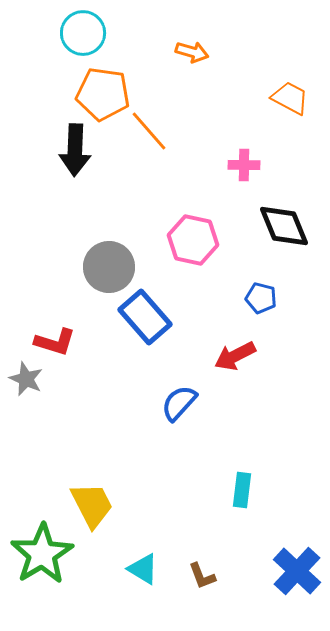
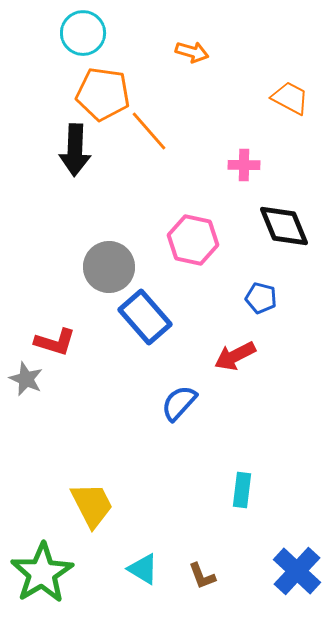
green star: moved 19 px down
